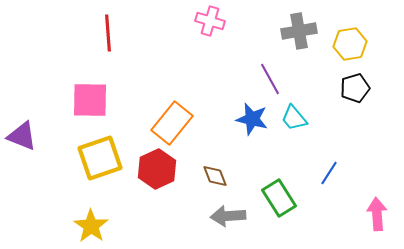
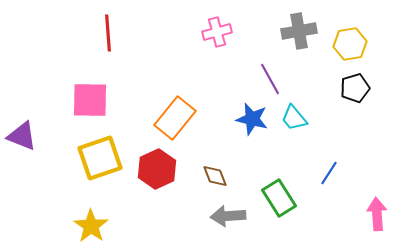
pink cross: moved 7 px right, 11 px down; rotated 32 degrees counterclockwise
orange rectangle: moved 3 px right, 5 px up
